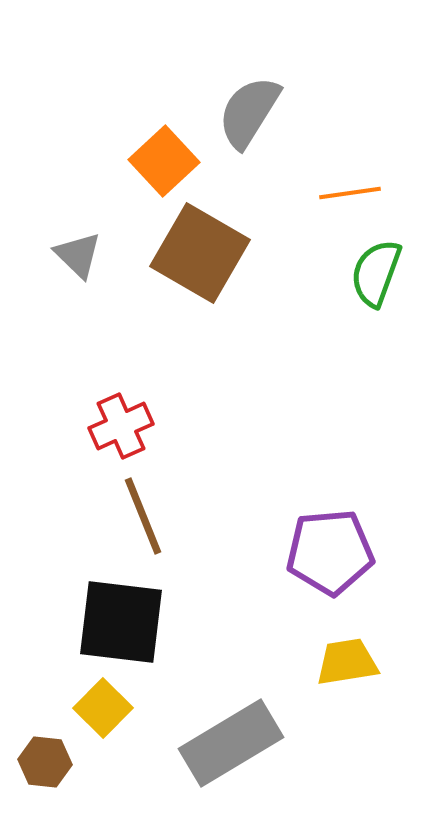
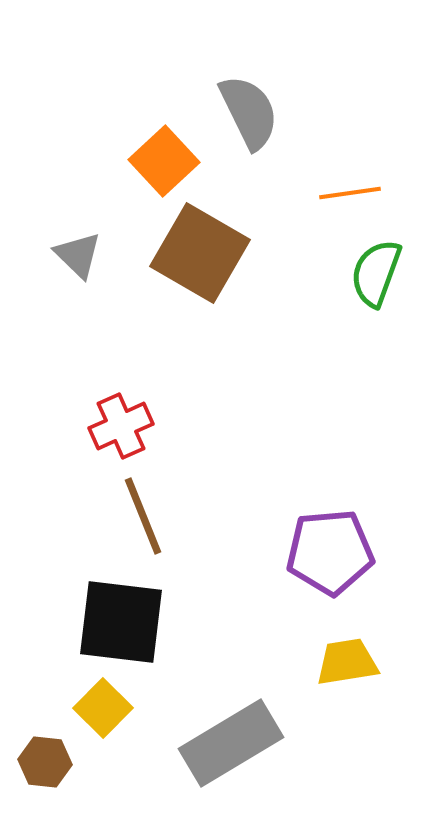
gray semicircle: rotated 122 degrees clockwise
